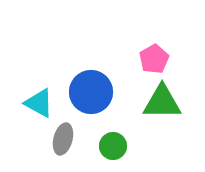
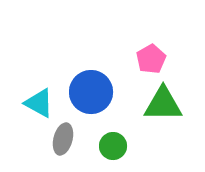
pink pentagon: moved 3 px left
green triangle: moved 1 px right, 2 px down
